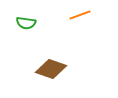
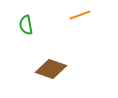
green semicircle: moved 2 px down; rotated 72 degrees clockwise
